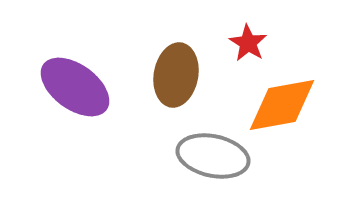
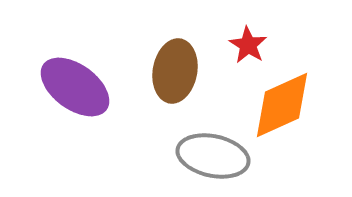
red star: moved 2 px down
brown ellipse: moved 1 px left, 4 px up
orange diamond: rotated 14 degrees counterclockwise
